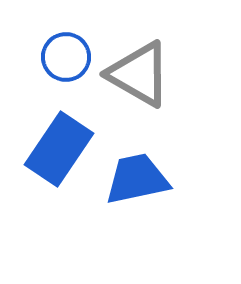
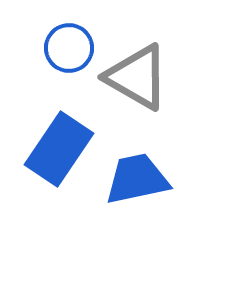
blue circle: moved 3 px right, 9 px up
gray triangle: moved 2 px left, 3 px down
